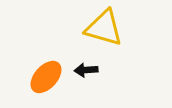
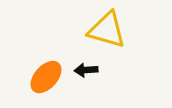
yellow triangle: moved 3 px right, 2 px down
